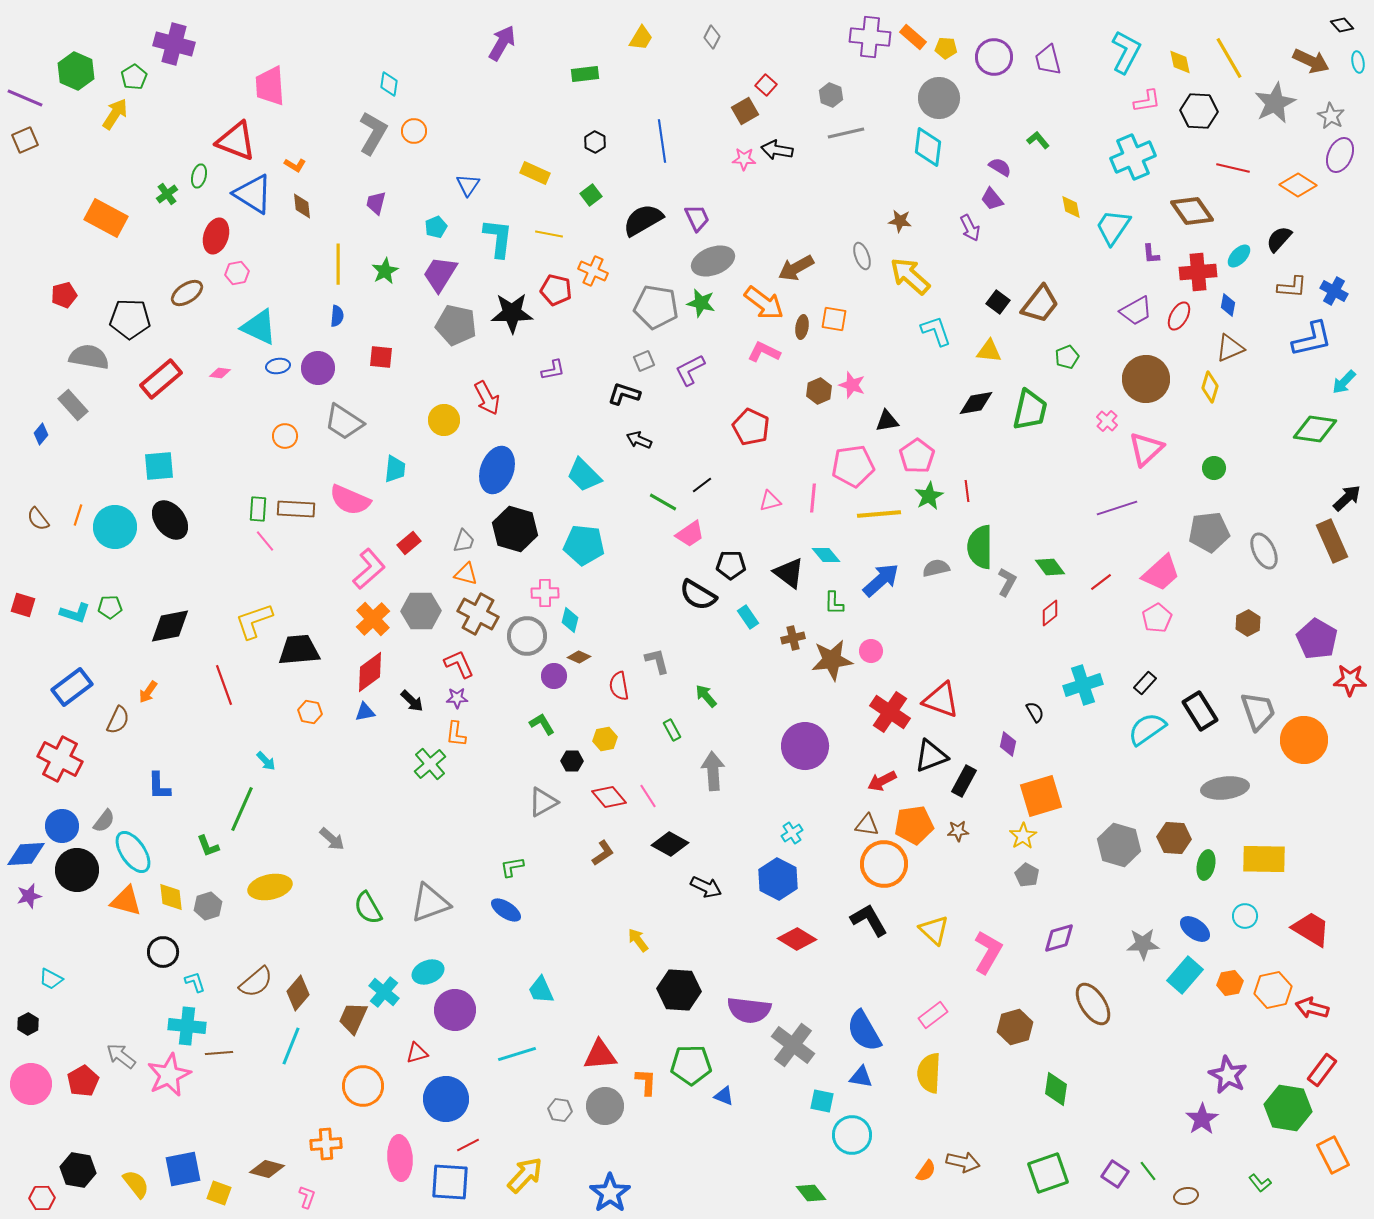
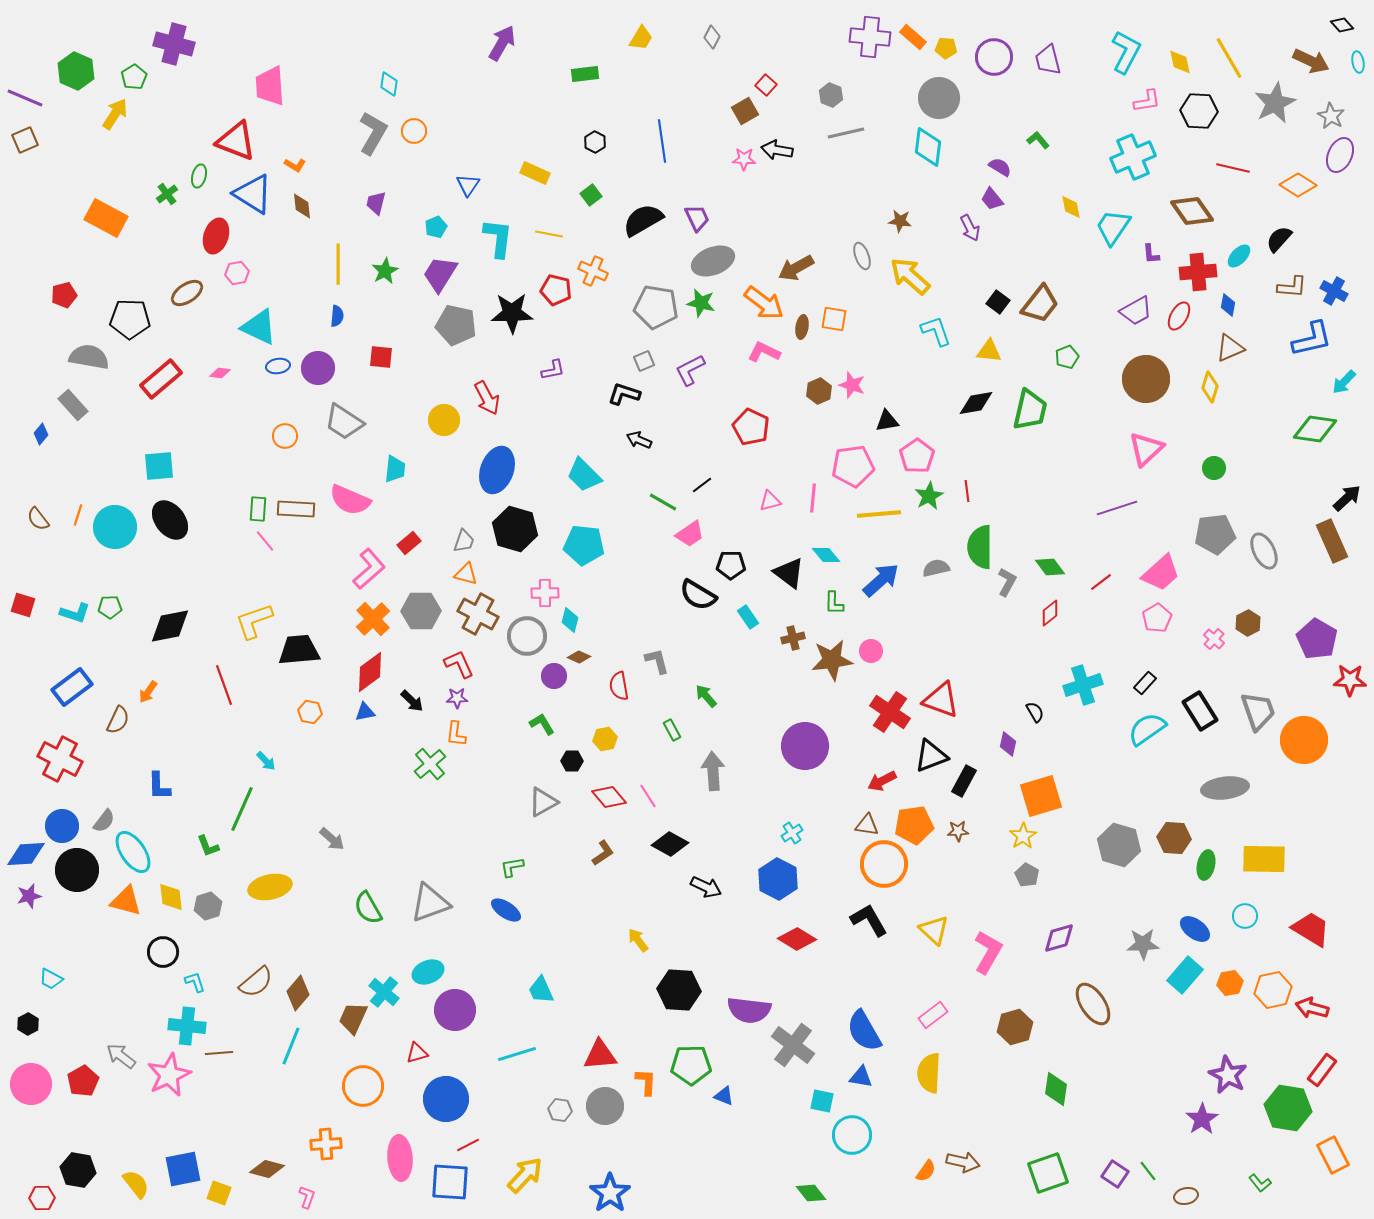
pink cross at (1107, 421): moved 107 px right, 218 px down
gray pentagon at (1209, 532): moved 6 px right, 2 px down
